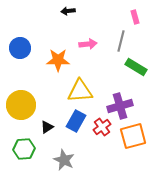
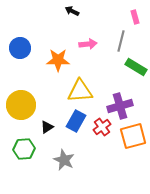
black arrow: moved 4 px right; rotated 32 degrees clockwise
